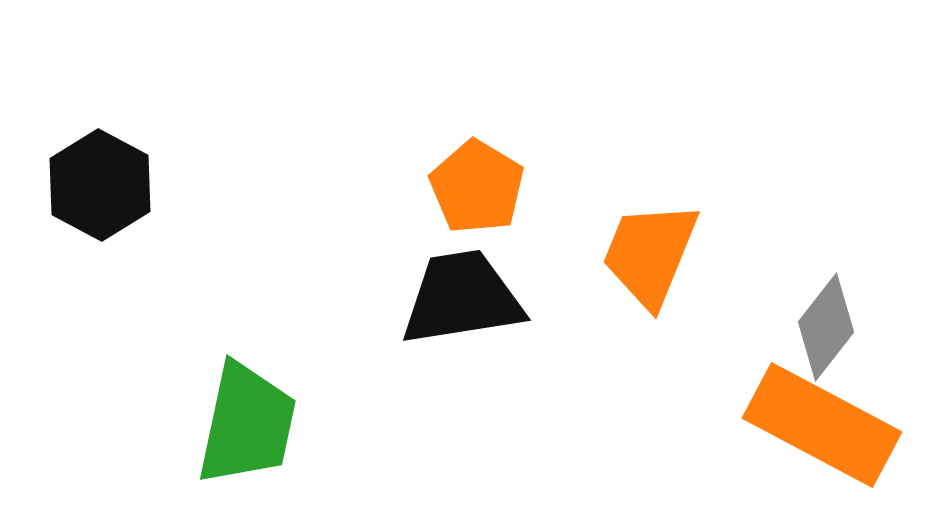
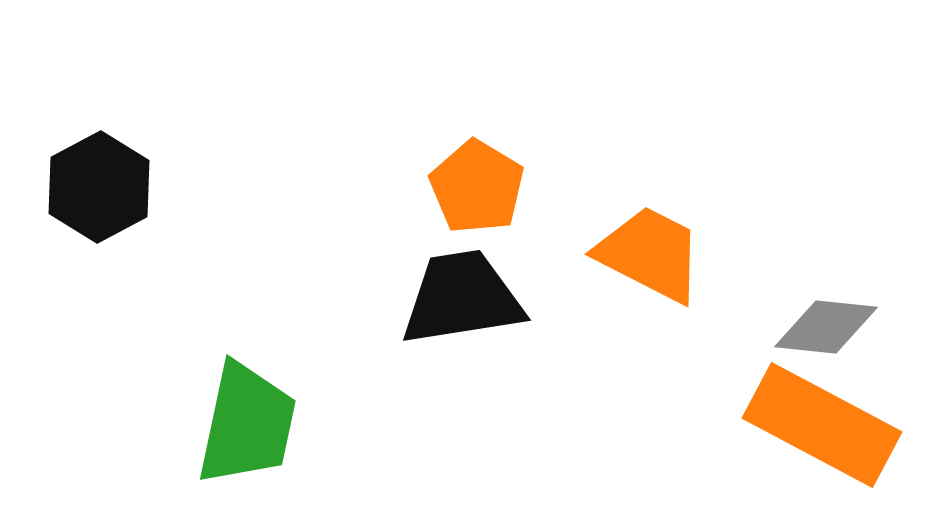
black hexagon: moved 1 px left, 2 px down; rotated 4 degrees clockwise
orange trapezoid: rotated 95 degrees clockwise
gray diamond: rotated 58 degrees clockwise
